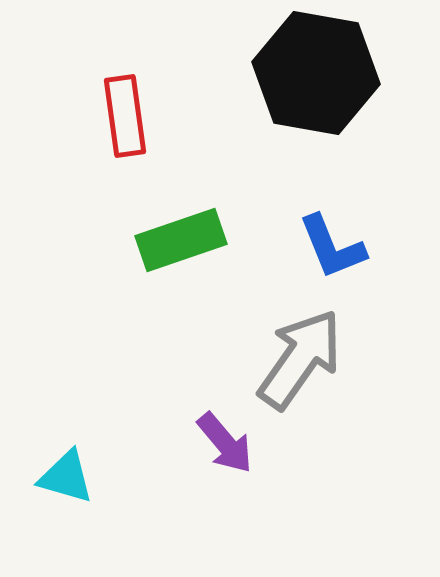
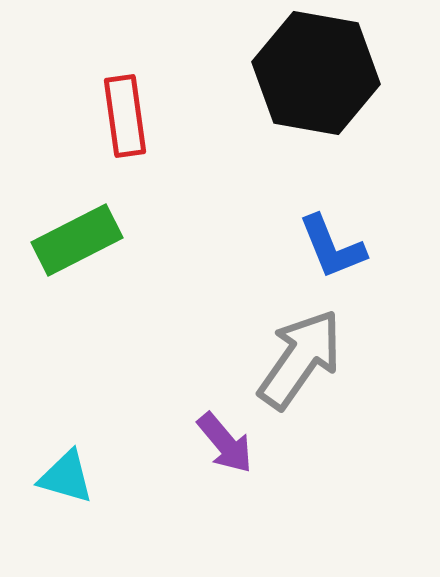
green rectangle: moved 104 px left; rotated 8 degrees counterclockwise
